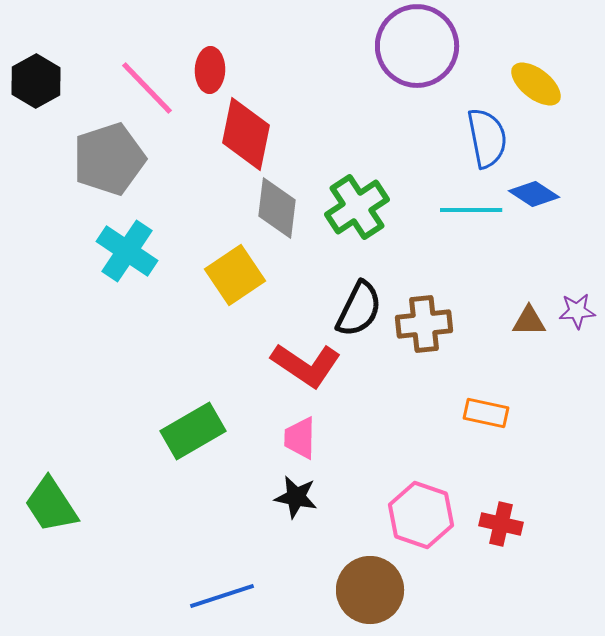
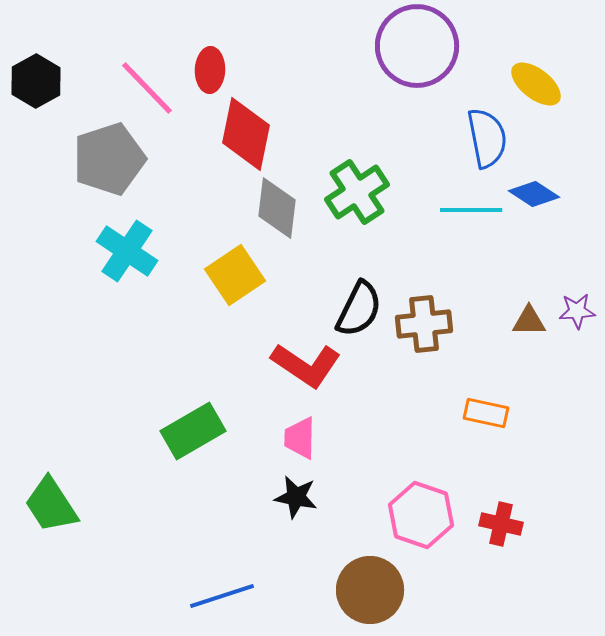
green cross: moved 15 px up
